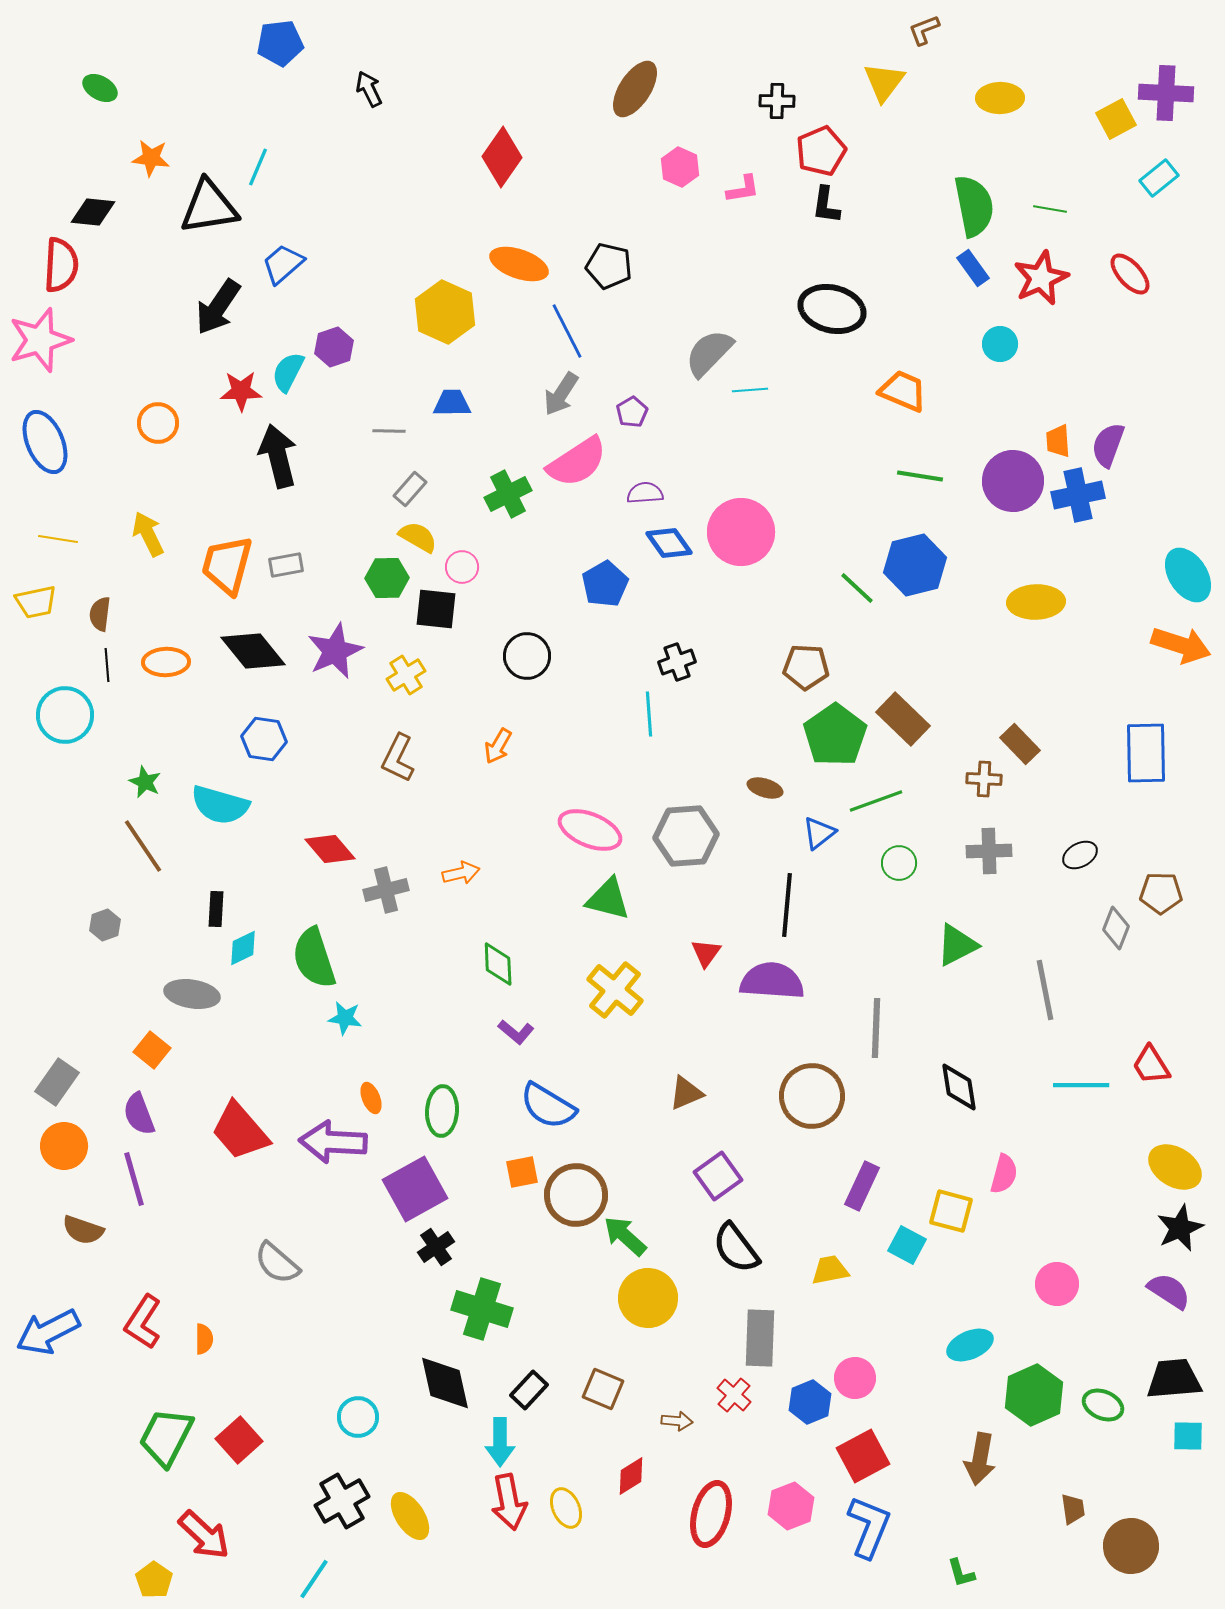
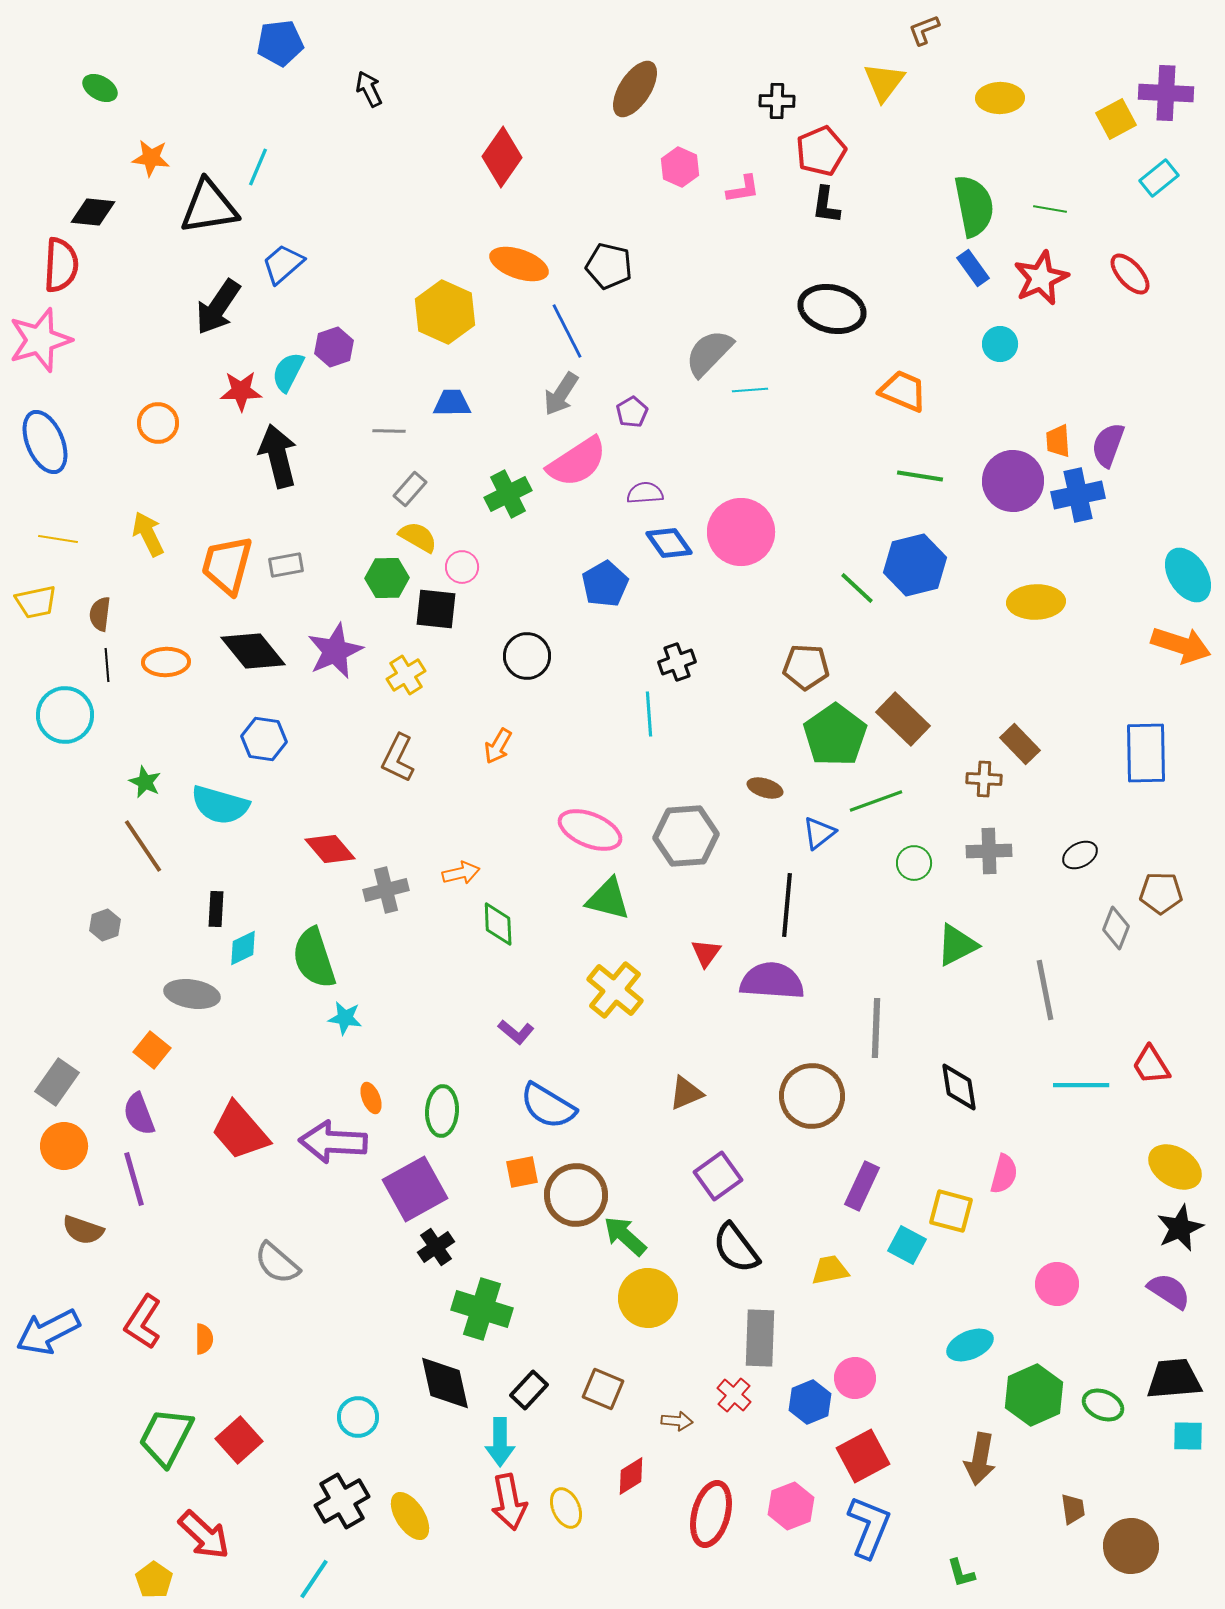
green circle at (899, 863): moved 15 px right
green diamond at (498, 964): moved 40 px up
